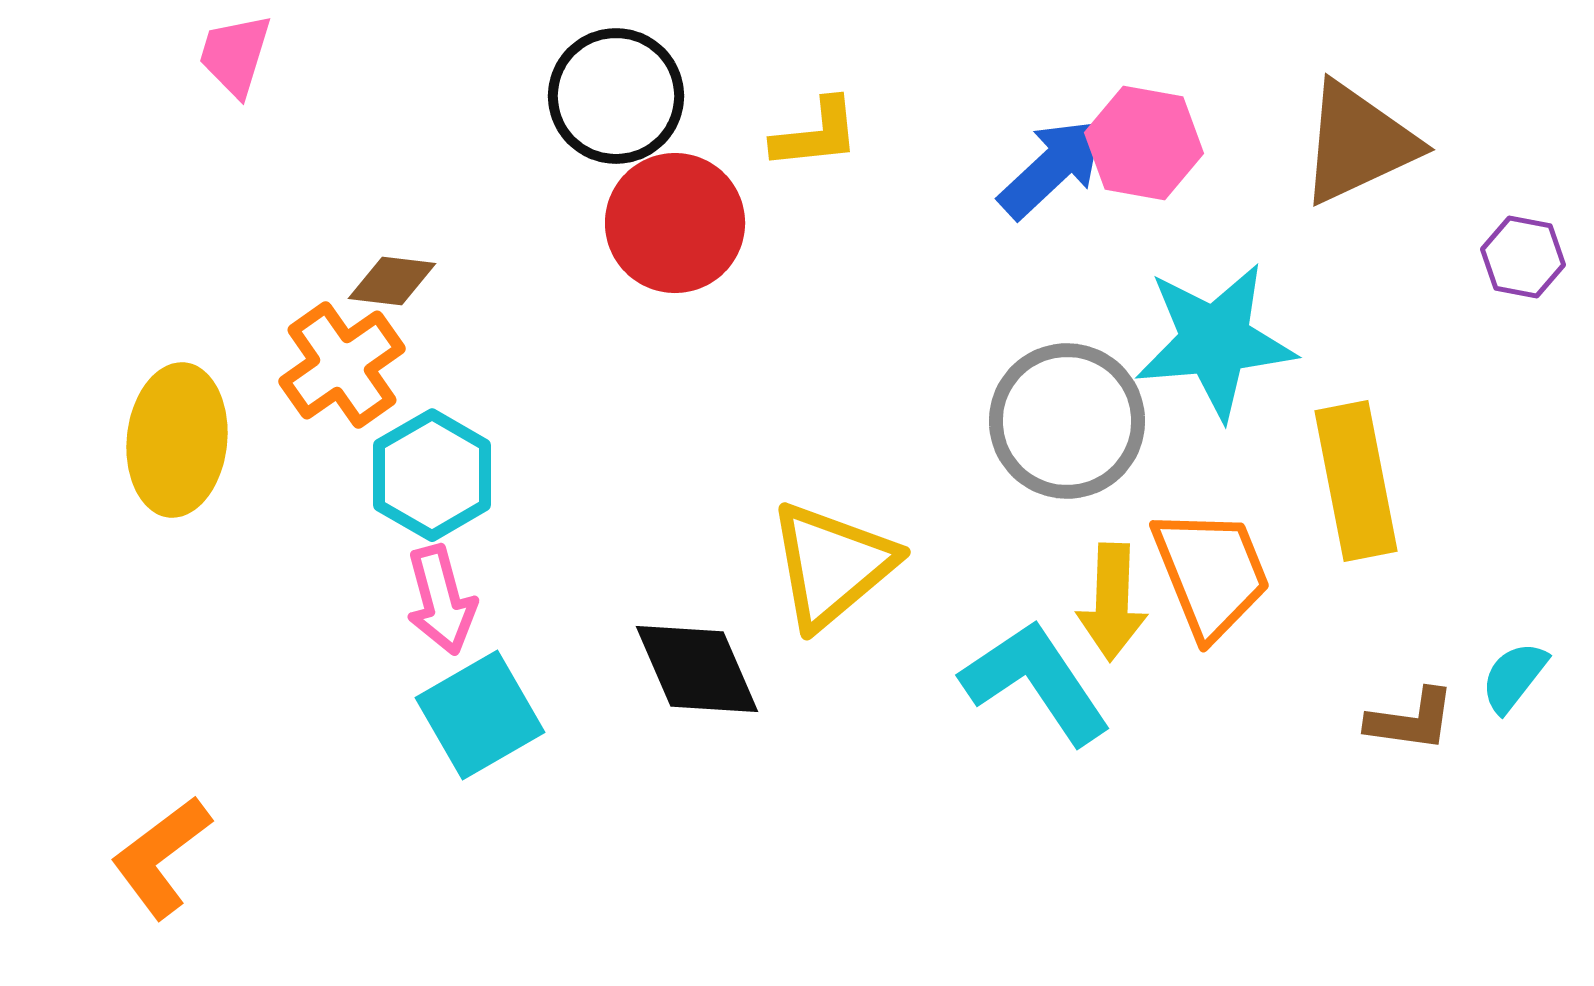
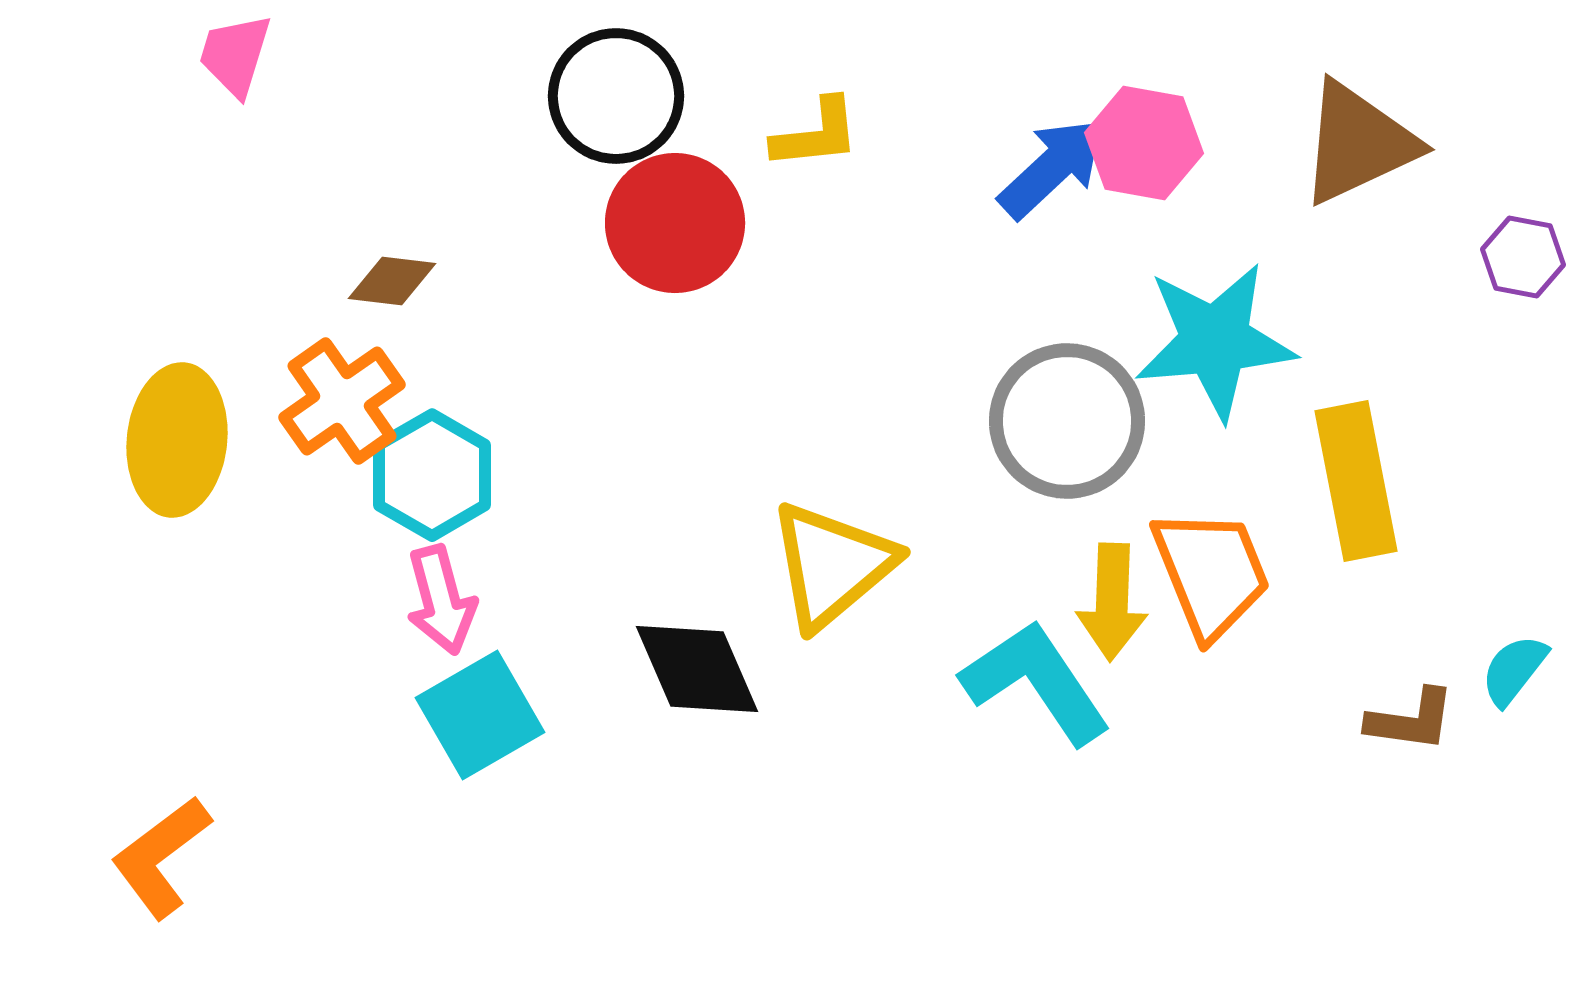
orange cross: moved 36 px down
cyan semicircle: moved 7 px up
